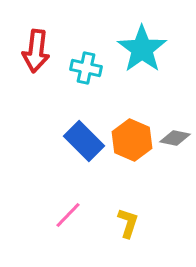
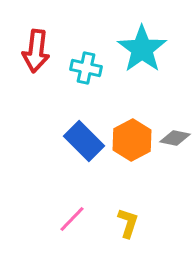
orange hexagon: rotated 9 degrees clockwise
pink line: moved 4 px right, 4 px down
